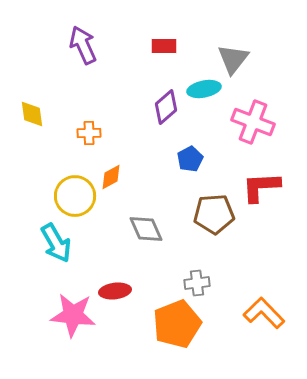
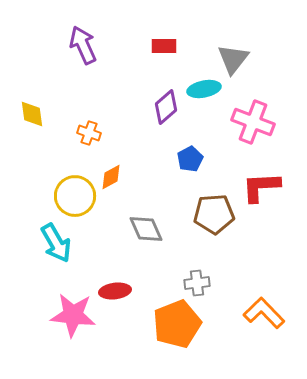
orange cross: rotated 20 degrees clockwise
